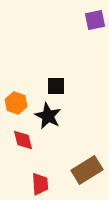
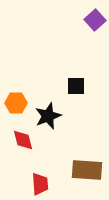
purple square: rotated 30 degrees counterclockwise
black square: moved 20 px right
orange hexagon: rotated 20 degrees counterclockwise
black star: rotated 24 degrees clockwise
brown rectangle: rotated 36 degrees clockwise
